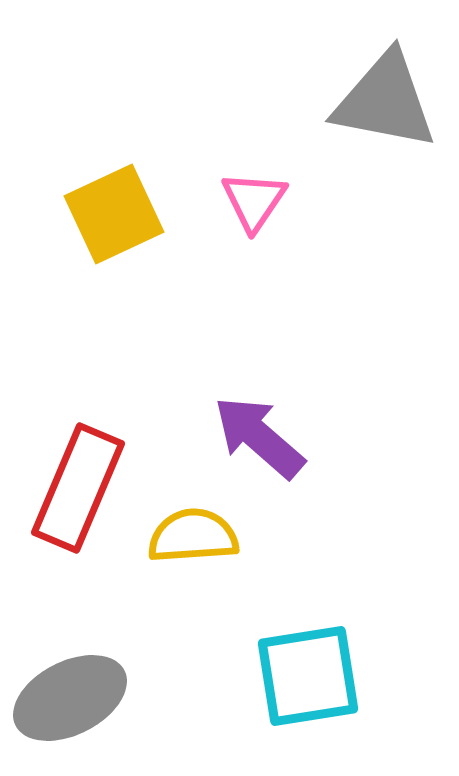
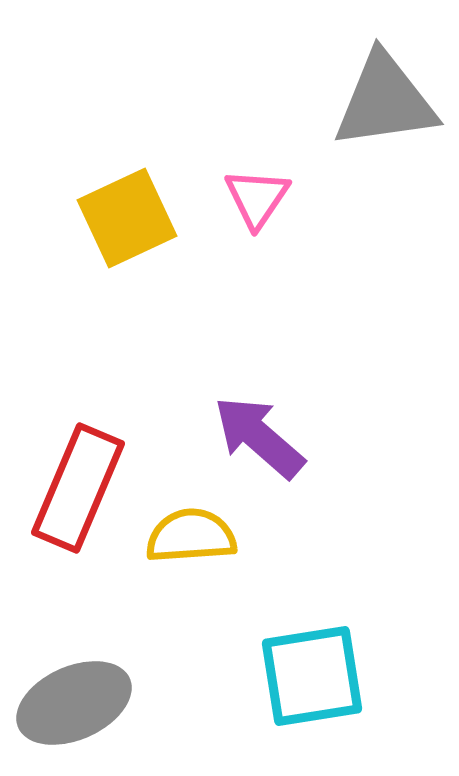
gray triangle: rotated 19 degrees counterclockwise
pink triangle: moved 3 px right, 3 px up
yellow square: moved 13 px right, 4 px down
yellow semicircle: moved 2 px left
cyan square: moved 4 px right
gray ellipse: moved 4 px right, 5 px down; rotated 3 degrees clockwise
